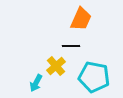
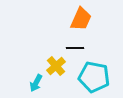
black line: moved 4 px right, 2 px down
